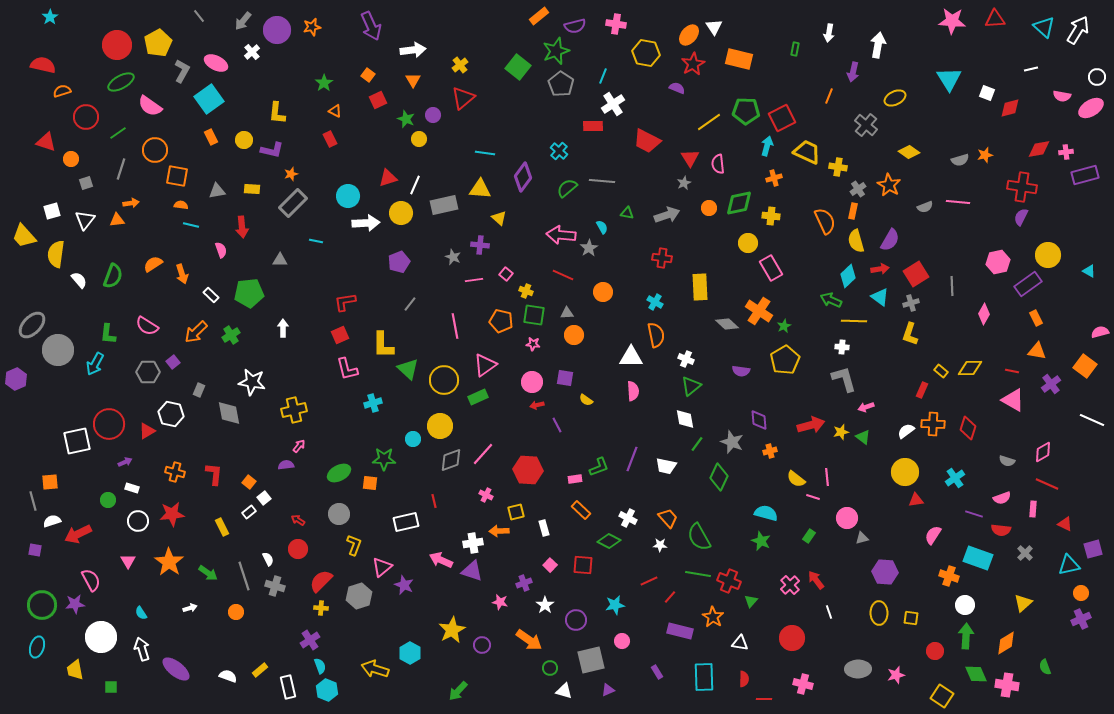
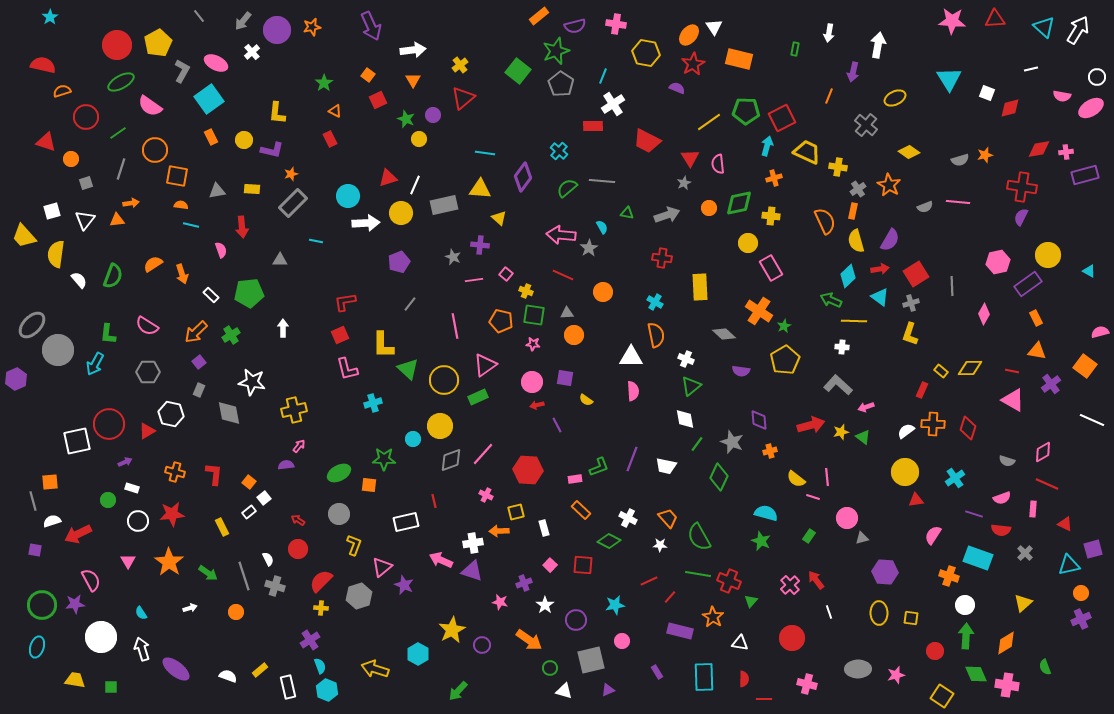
green square at (518, 67): moved 4 px down
gray diamond at (727, 324): moved 3 px left, 10 px down
purple square at (173, 362): moved 26 px right
gray L-shape at (844, 379): moved 6 px left, 6 px down; rotated 32 degrees counterclockwise
orange square at (370, 483): moved 1 px left, 2 px down
cyan hexagon at (410, 653): moved 8 px right, 1 px down
yellow trapezoid at (75, 670): moved 10 px down; rotated 110 degrees clockwise
pink cross at (803, 684): moved 4 px right
